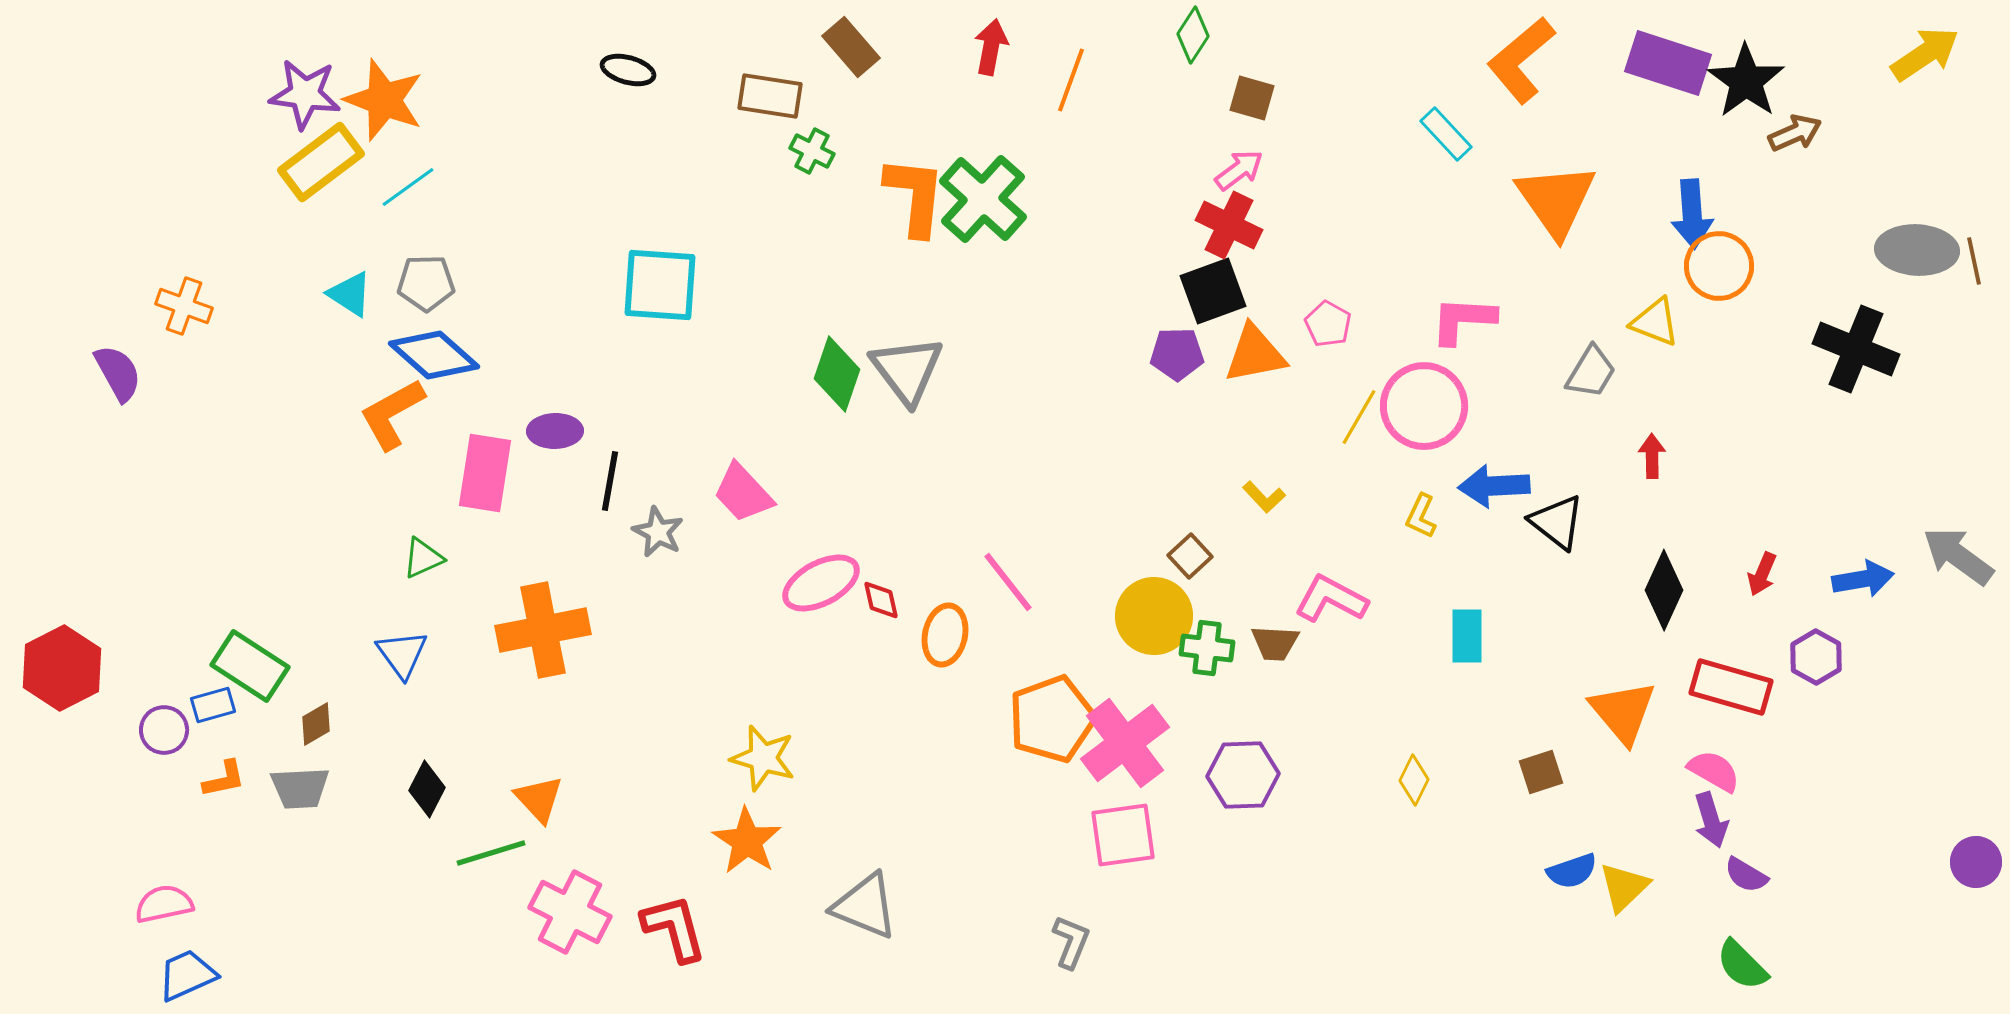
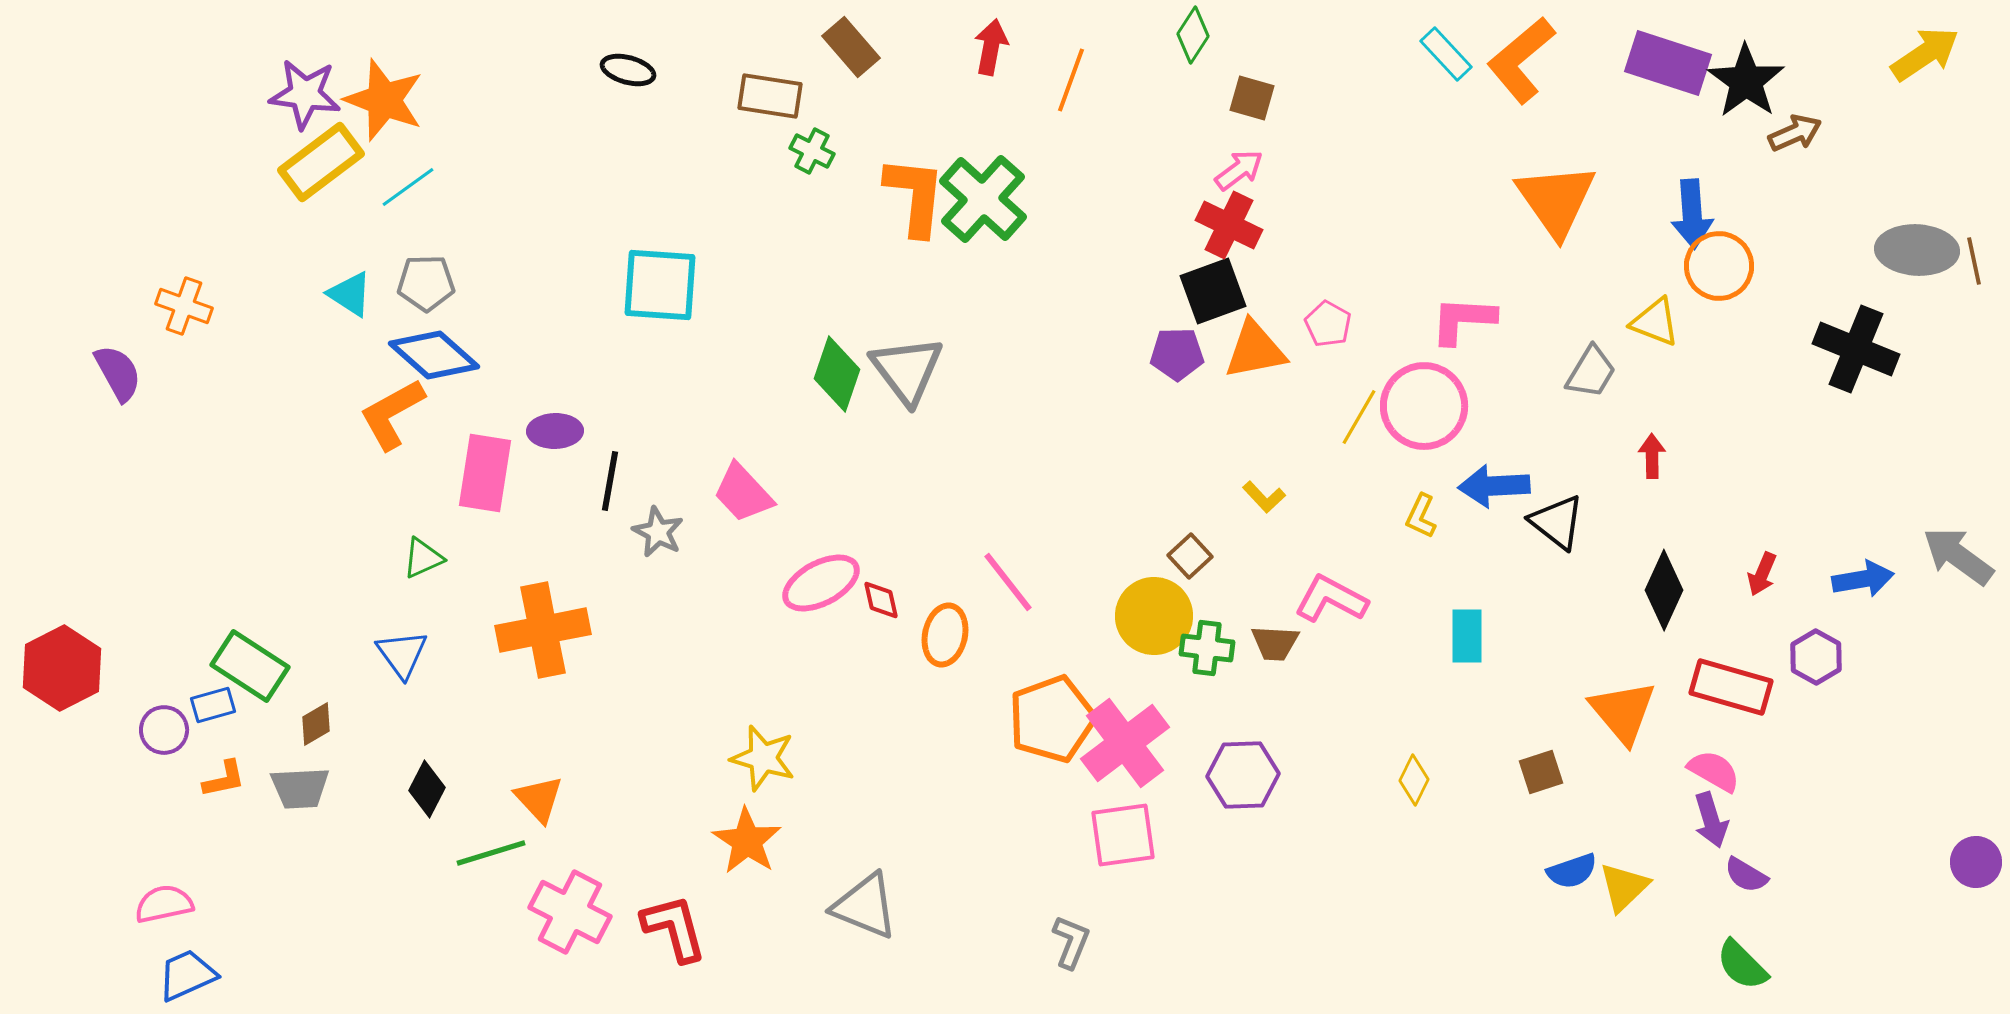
cyan rectangle at (1446, 134): moved 80 px up
orange triangle at (1255, 354): moved 4 px up
